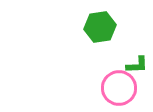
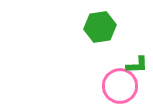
pink circle: moved 1 px right, 2 px up
